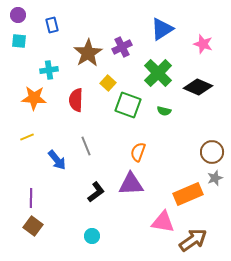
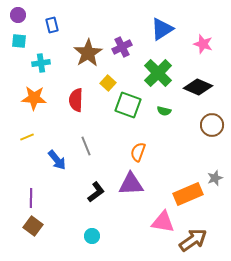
cyan cross: moved 8 px left, 7 px up
brown circle: moved 27 px up
